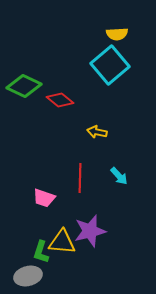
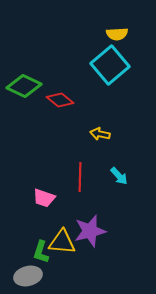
yellow arrow: moved 3 px right, 2 px down
red line: moved 1 px up
